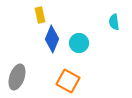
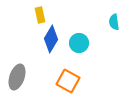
blue diamond: moved 1 px left; rotated 8 degrees clockwise
